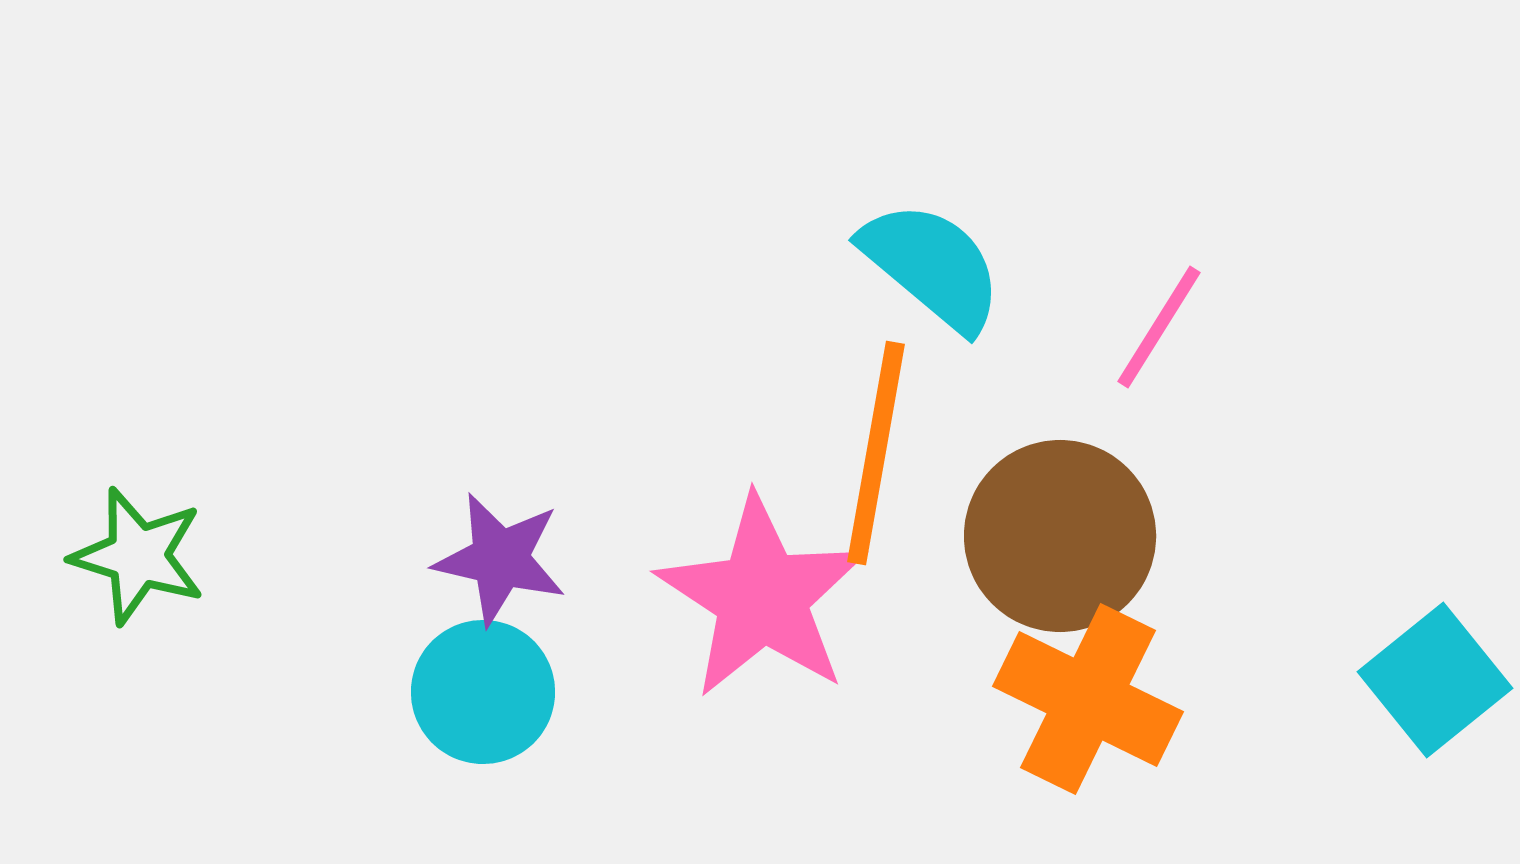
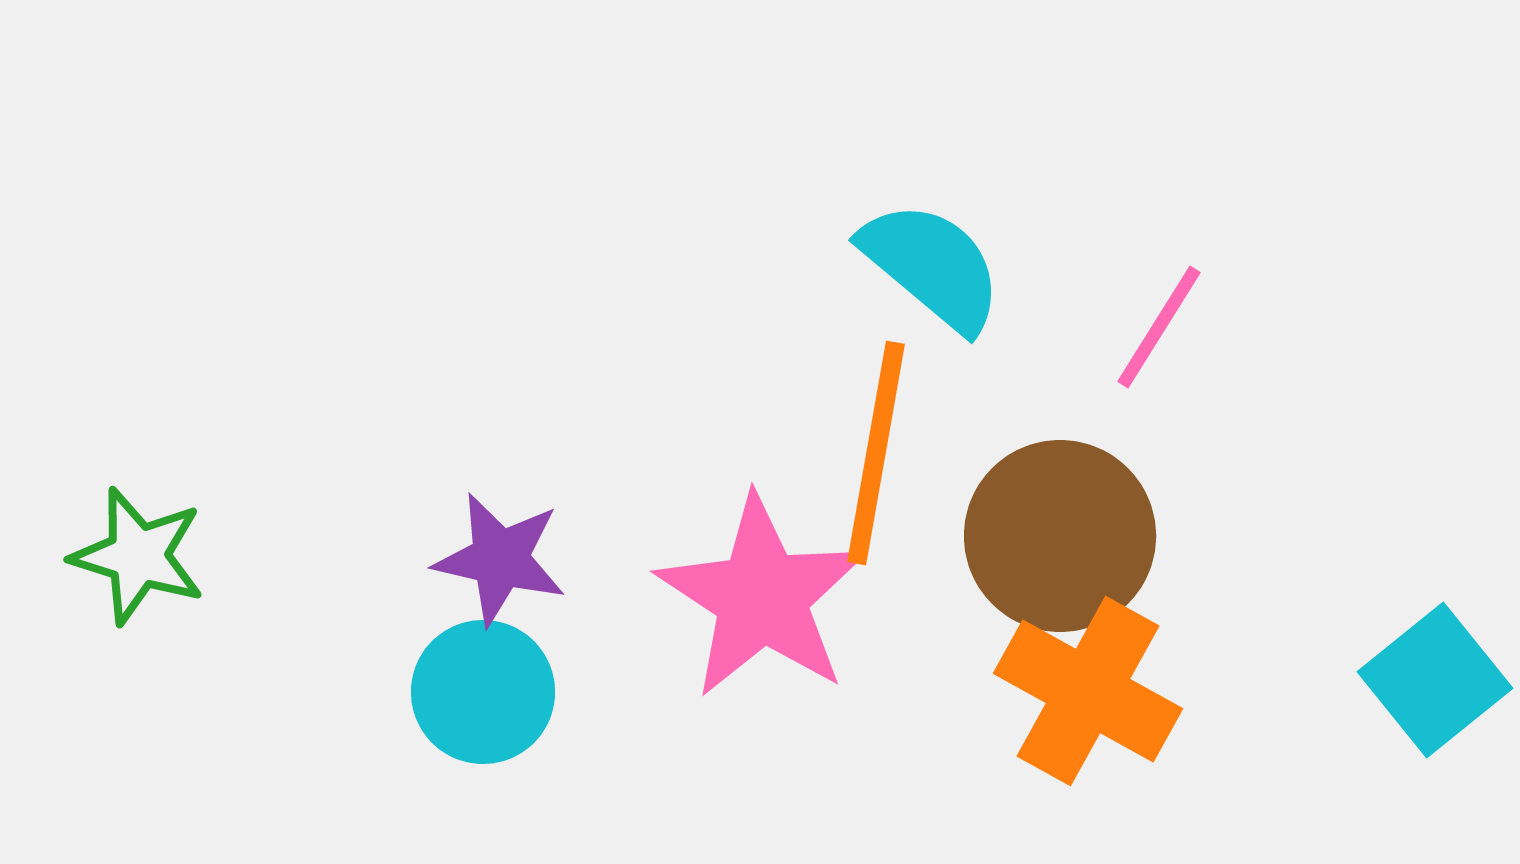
orange cross: moved 8 px up; rotated 3 degrees clockwise
